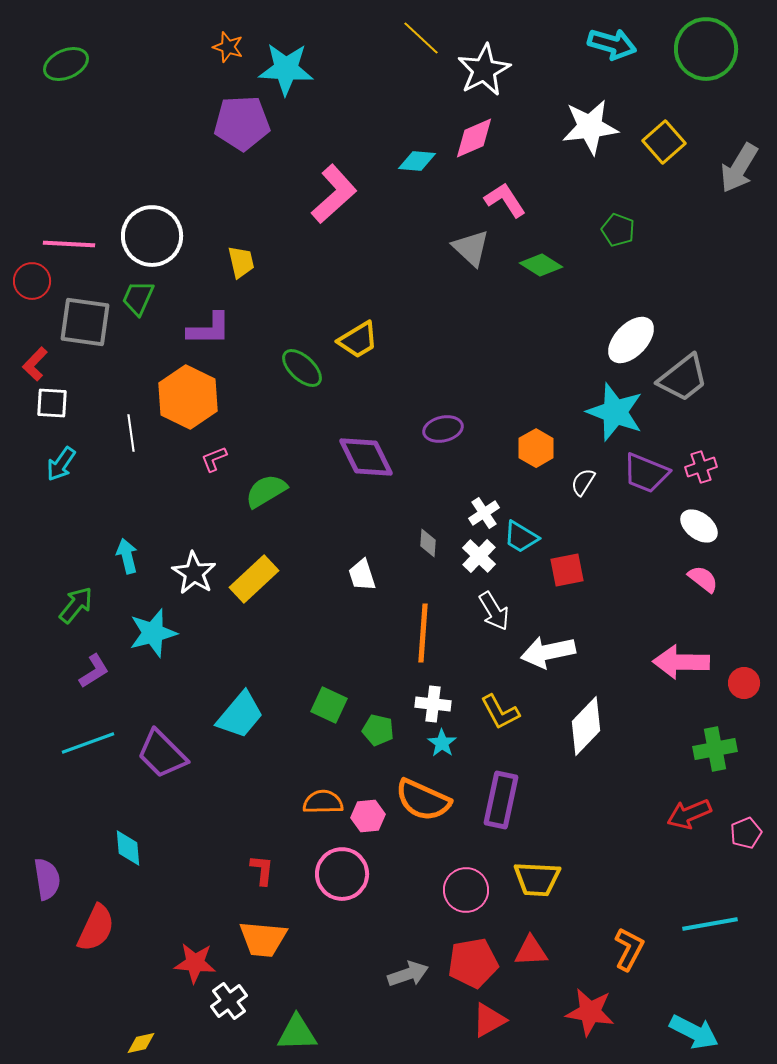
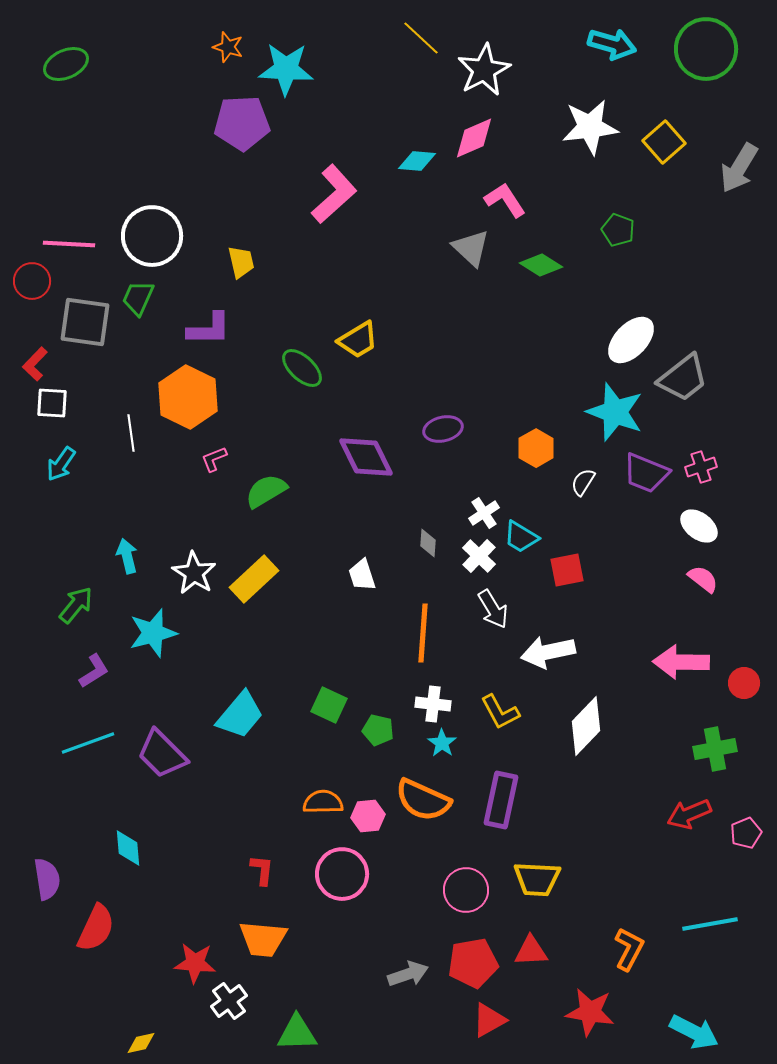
white arrow at (494, 611): moved 1 px left, 2 px up
